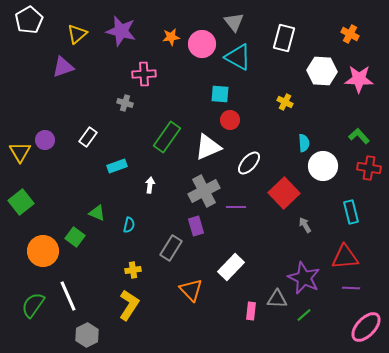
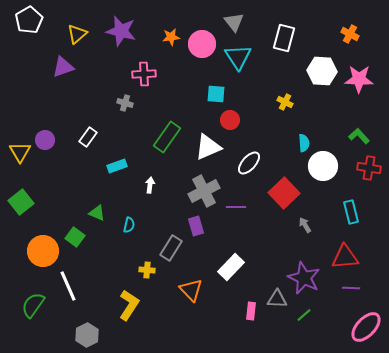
cyan triangle at (238, 57): rotated 28 degrees clockwise
cyan square at (220, 94): moved 4 px left
yellow cross at (133, 270): moved 14 px right; rotated 14 degrees clockwise
white line at (68, 296): moved 10 px up
